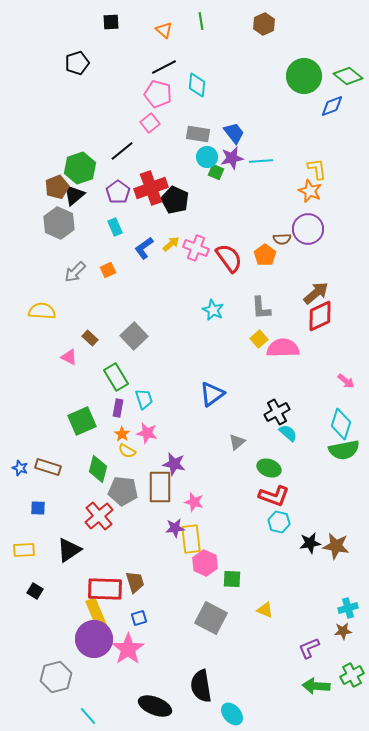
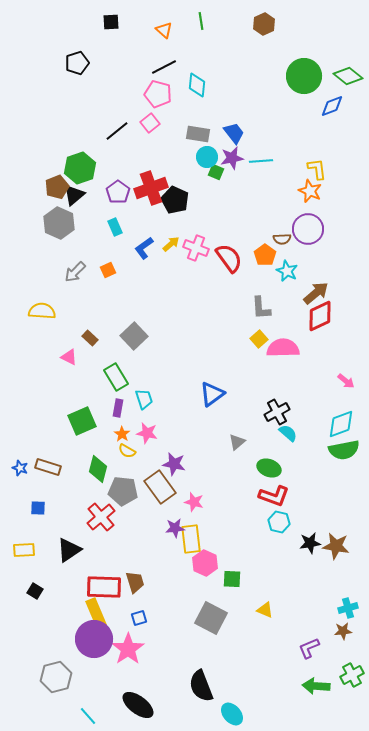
black line at (122, 151): moved 5 px left, 20 px up
cyan star at (213, 310): moved 74 px right, 39 px up
cyan diamond at (341, 424): rotated 52 degrees clockwise
brown rectangle at (160, 487): rotated 36 degrees counterclockwise
red cross at (99, 516): moved 2 px right, 1 px down
red rectangle at (105, 589): moved 1 px left, 2 px up
black semicircle at (201, 686): rotated 12 degrees counterclockwise
black ellipse at (155, 706): moved 17 px left, 1 px up; rotated 16 degrees clockwise
